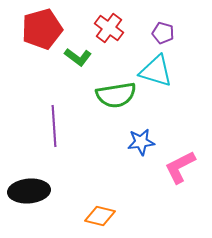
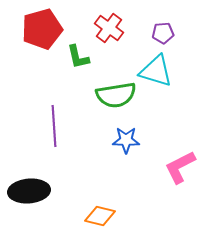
purple pentagon: rotated 20 degrees counterclockwise
green L-shape: rotated 40 degrees clockwise
blue star: moved 15 px left, 2 px up; rotated 8 degrees clockwise
